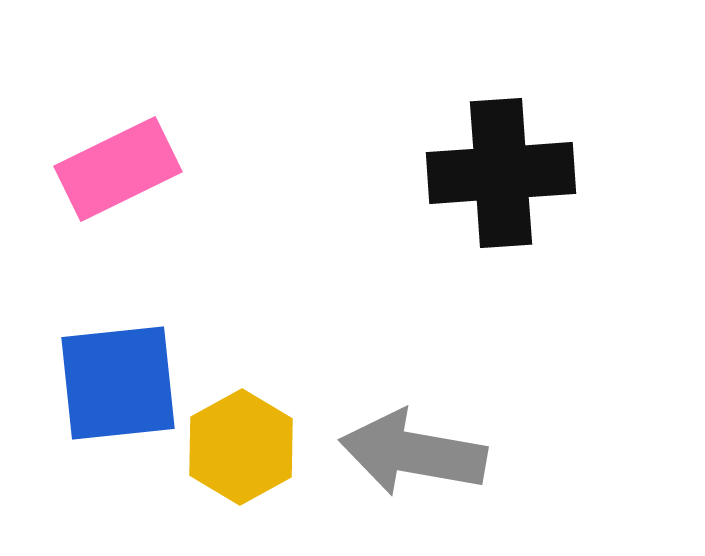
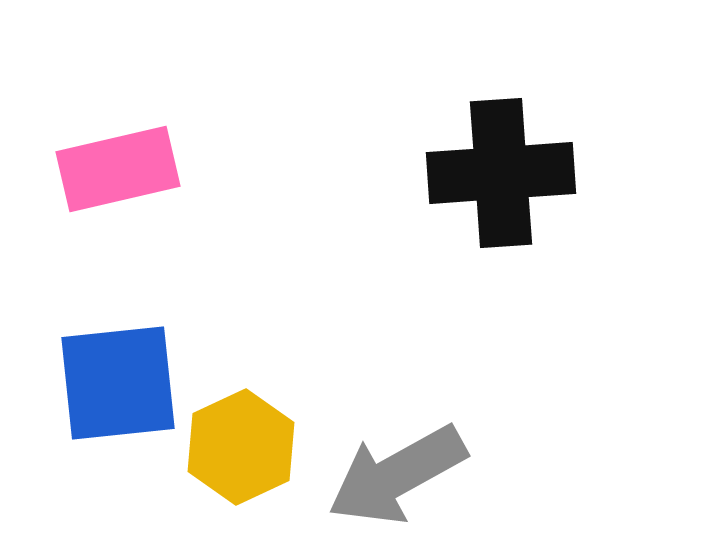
pink rectangle: rotated 13 degrees clockwise
yellow hexagon: rotated 4 degrees clockwise
gray arrow: moved 16 px left, 22 px down; rotated 39 degrees counterclockwise
